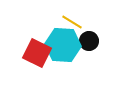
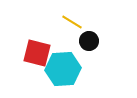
cyan hexagon: moved 24 px down; rotated 8 degrees counterclockwise
red square: rotated 12 degrees counterclockwise
